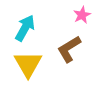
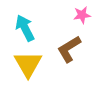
pink star: rotated 18 degrees clockwise
cyan arrow: rotated 56 degrees counterclockwise
